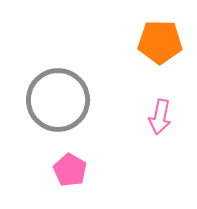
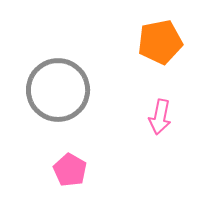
orange pentagon: rotated 12 degrees counterclockwise
gray circle: moved 10 px up
